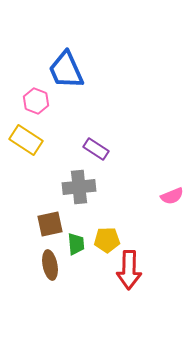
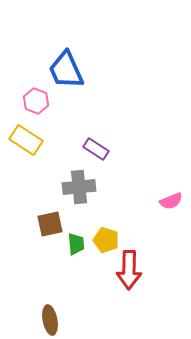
pink semicircle: moved 1 px left, 5 px down
yellow pentagon: moved 1 px left; rotated 20 degrees clockwise
brown ellipse: moved 55 px down
